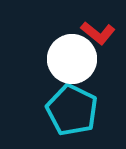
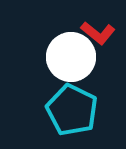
white circle: moved 1 px left, 2 px up
